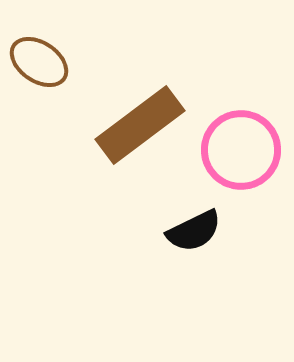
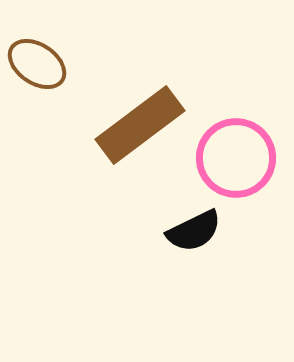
brown ellipse: moved 2 px left, 2 px down
pink circle: moved 5 px left, 8 px down
